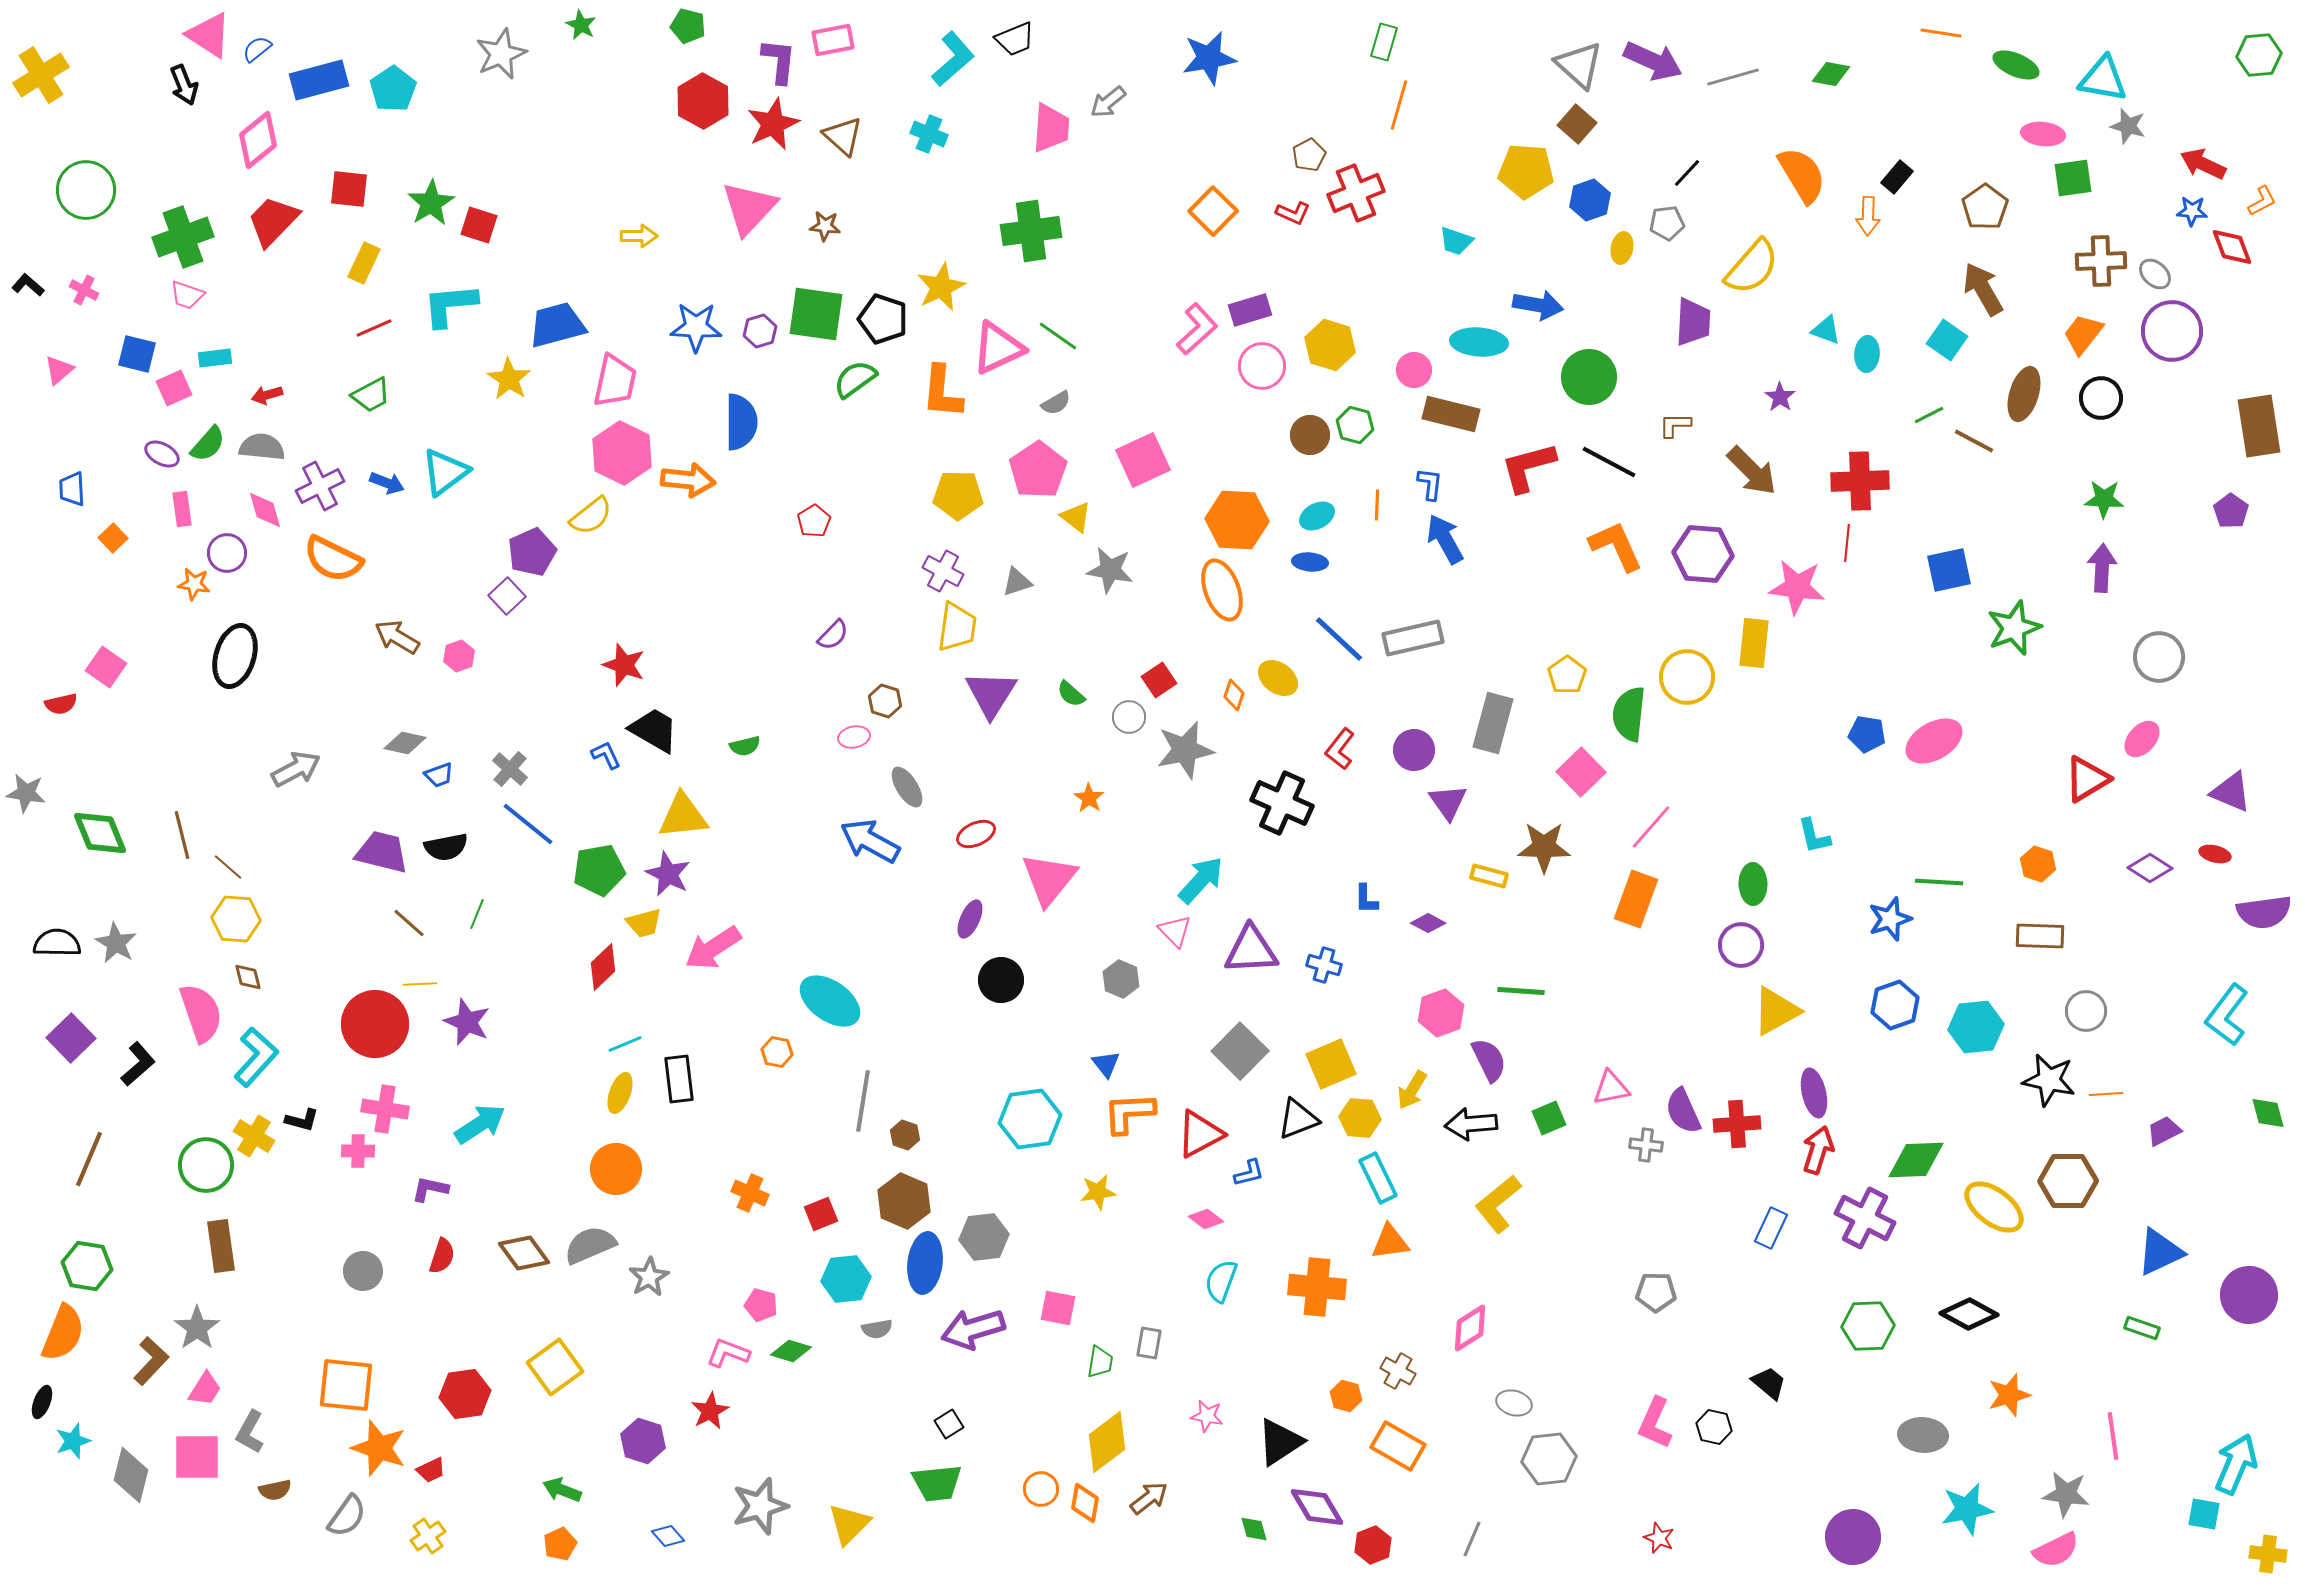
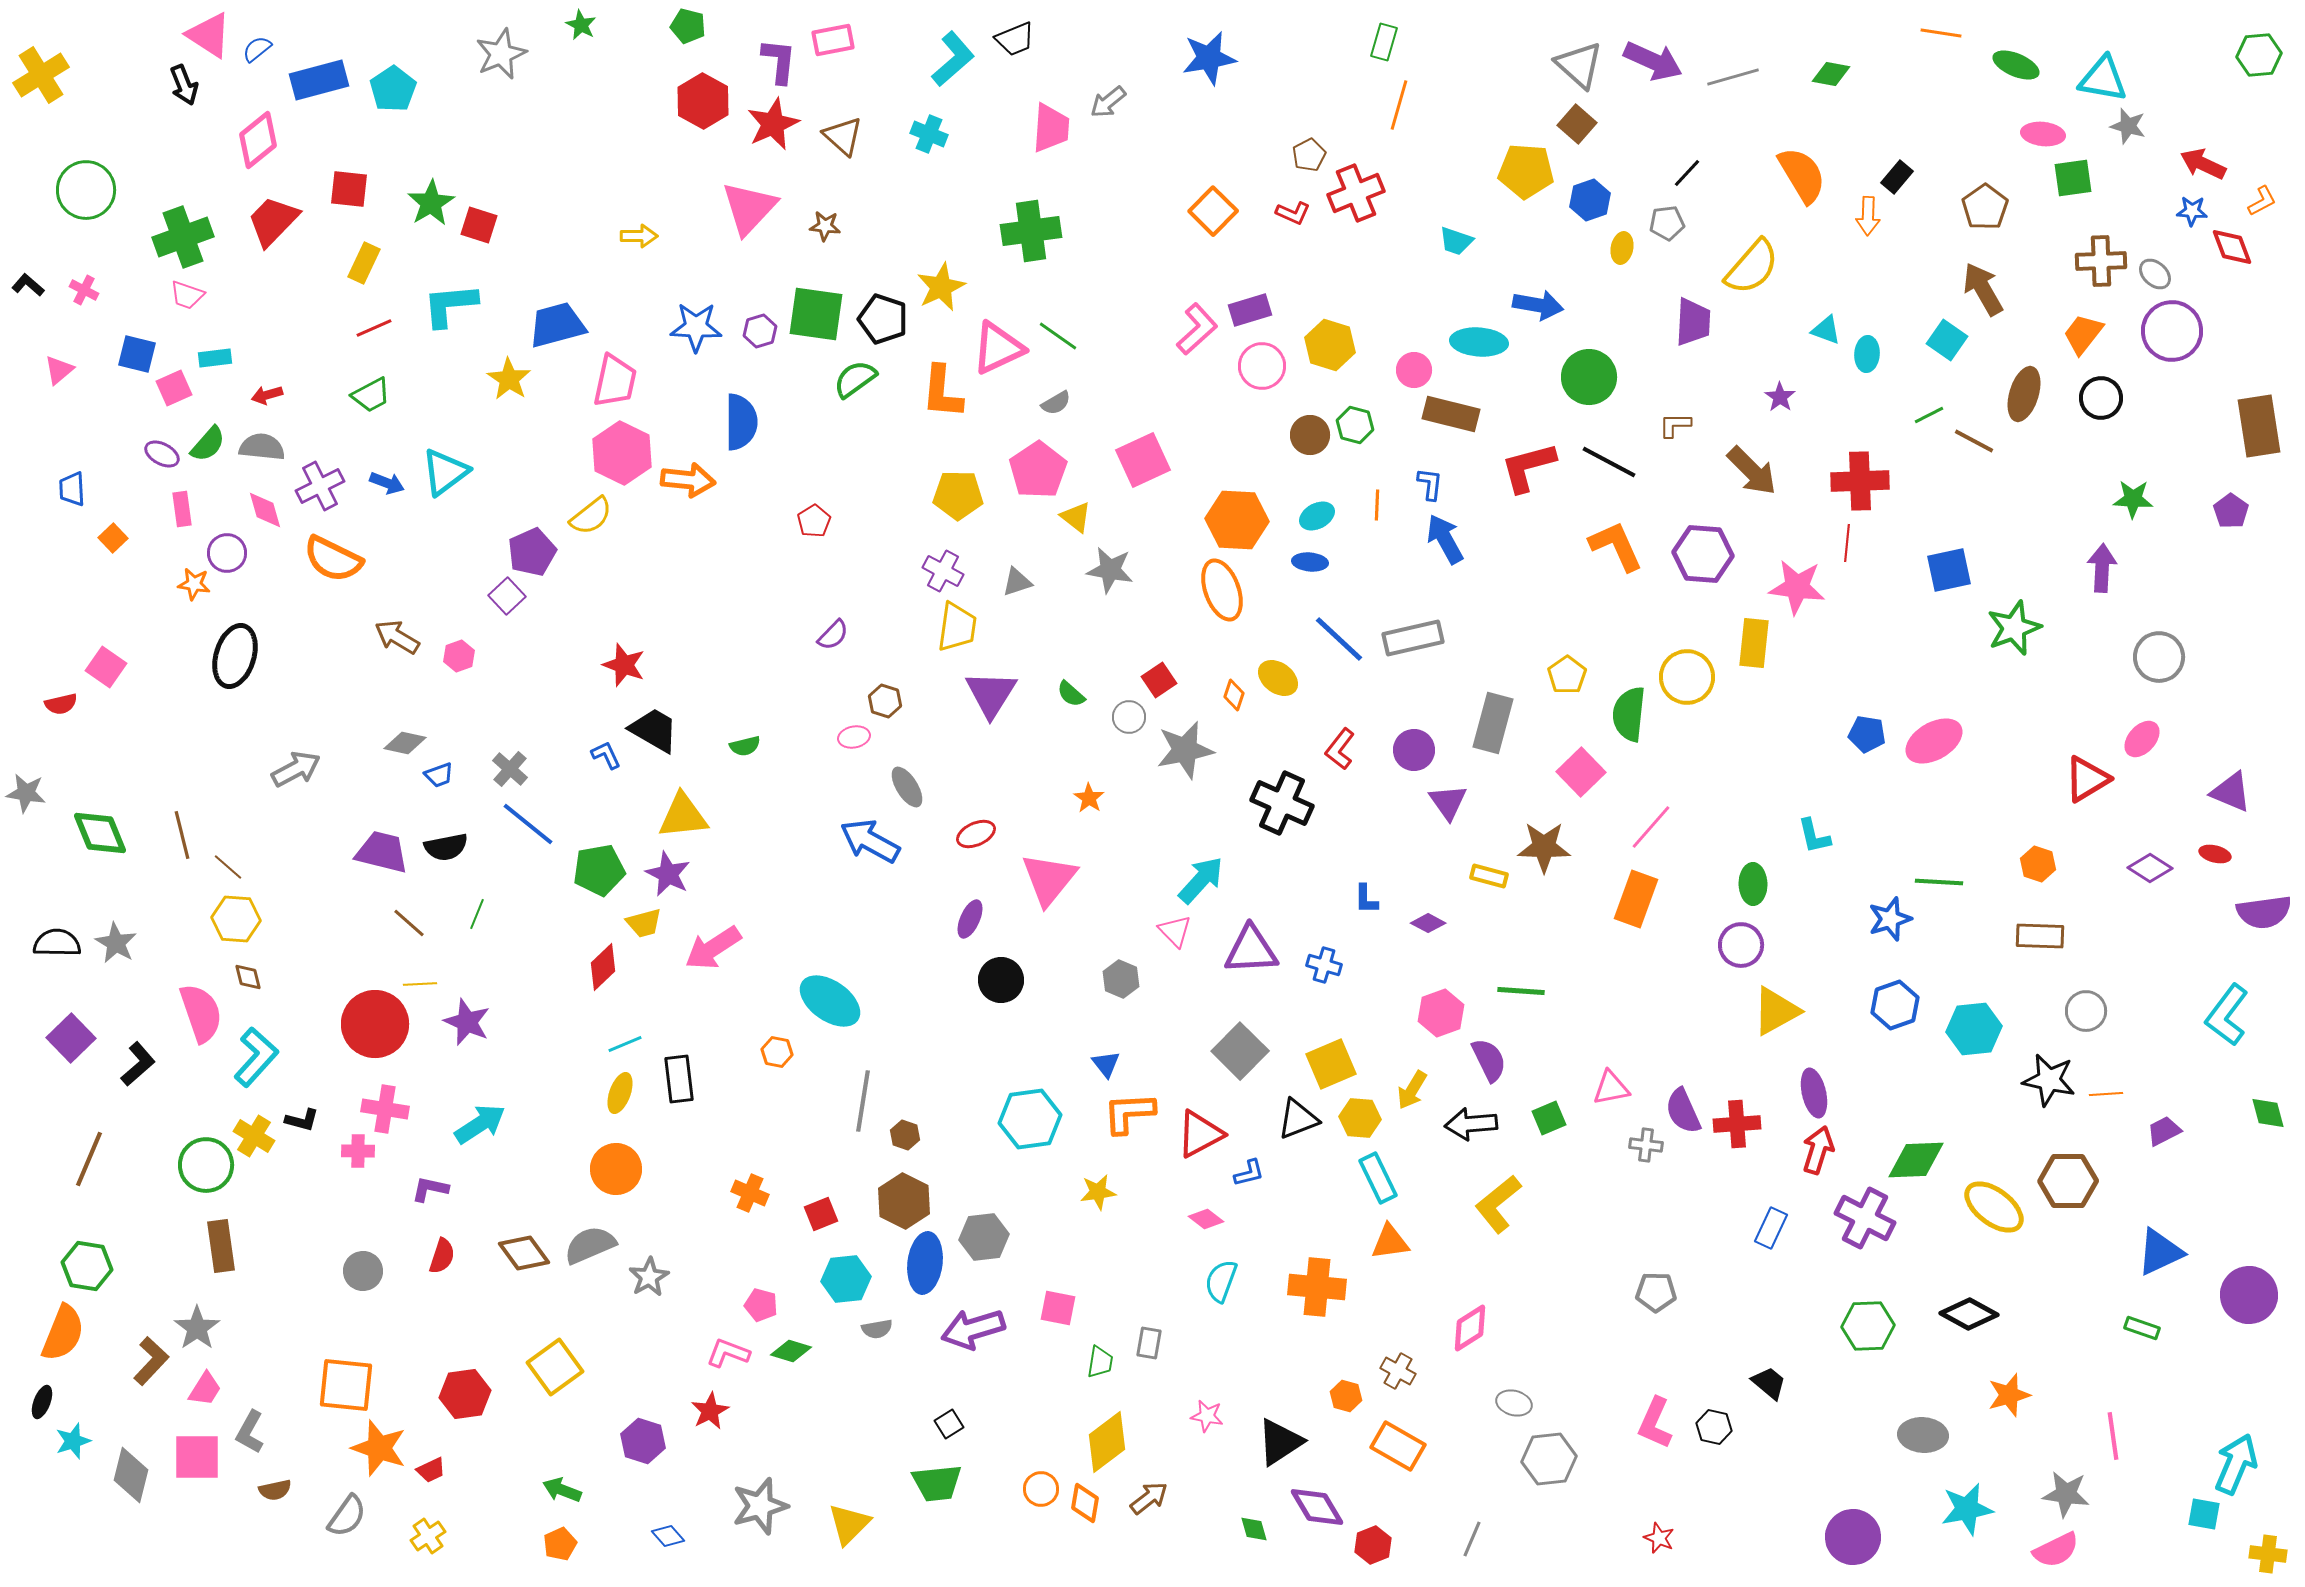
green star at (2104, 499): moved 29 px right
cyan hexagon at (1976, 1027): moved 2 px left, 2 px down
brown hexagon at (904, 1201): rotated 4 degrees clockwise
